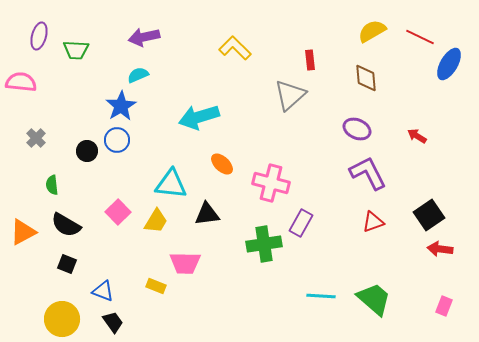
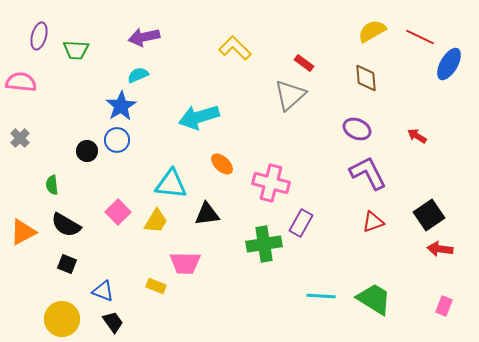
red rectangle at (310, 60): moved 6 px left, 3 px down; rotated 48 degrees counterclockwise
gray cross at (36, 138): moved 16 px left
green trapezoid at (374, 299): rotated 9 degrees counterclockwise
